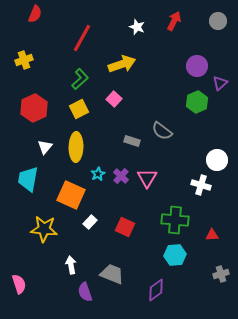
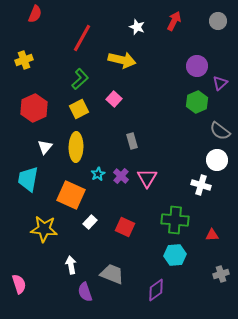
yellow arrow: moved 4 px up; rotated 32 degrees clockwise
gray semicircle: moved 58 px right
gray rectangle: rotated 56 degrees clockwise
